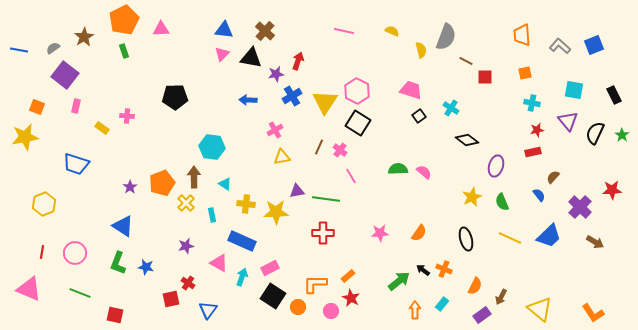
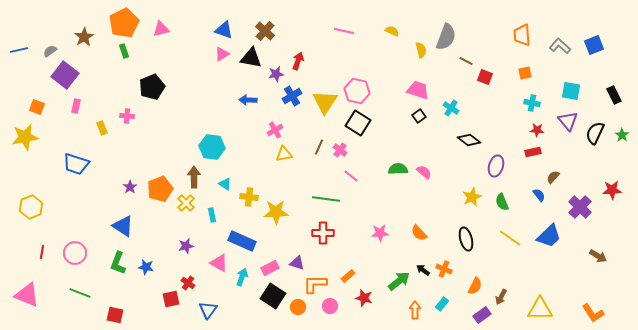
orange pentagon at (124, 20): moved 3 px down
pink triangle at (161, 29): rotated 12 degrees counterclockwise
blue triangle at (224, 30): rotated 12 degrees clockwise
gray semicircle at (53, 48): moved 3 px left, 3 px down
blue line at (19, 50): rotated 24 degrees counterclockwise
pink triangle at (222, 54): rotated 14 degrees clockwise
red square at (485, 77): rotated 21 degrees clockwise
pink trapezoid at (411, 90): moved 7 px right
cyan square at (574, 90): moved 3 px left, 1 px down
pink hexagon at (357, 91): rotated 15 degrees counterclockwise
black pentagon at (175, 97): moved 23 px left, 10 px up; rotated 20 degrees counterclockwise
yellow rectangle at (102, 128): rotated 32 degrees clockwise
red star at (537, 130): rotated 16 degrees clockwise
black diamond at (467, 140): moved 2 px right
yellow triangle at (282, 157): moved 2 px right, 3 px up
pink line at (351, 176): rotated 21 degrees counterclockwise
orange pentagon at (162, 183): moved 2 px left, 6 px down
purple triangle at (297, 191): moved 72 px down; rotated 28 degrees clockwise
yellow hexagon at (44, 204): moved 13 px left, 3 px down
yellow cross at (246, 204): moved 3 px right, 7 px up
orange semicircle at (419, 233): rotated 102 degrees clockwise
yellow line at (510, 238): rotated 10 degrees clockwise
brown arrow at (595, 242): moved 3 px right, 14 px down
pink triangle at (29, 289): moved 2 px left, 6 px down
red star at (351, 298): moved 13 px right; rotated 12 degrees counterclockwise
yellow triangle at (540, 309): rotated 40 degrees counterclockwise
pink circle at (331, 311): moved 1 px left, 5 px up
